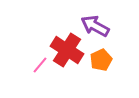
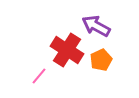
purple arrow: moved 1 px right
pink line: moved 1 px left, 11 px down
